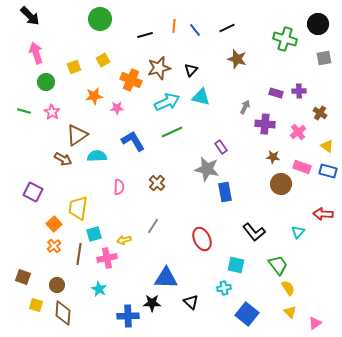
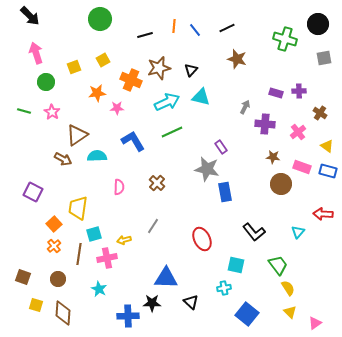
orange star at (94, 96): moved 3 px right, 3 px up
brown circle at (57, 285): moved 1 px right, 6 px up
